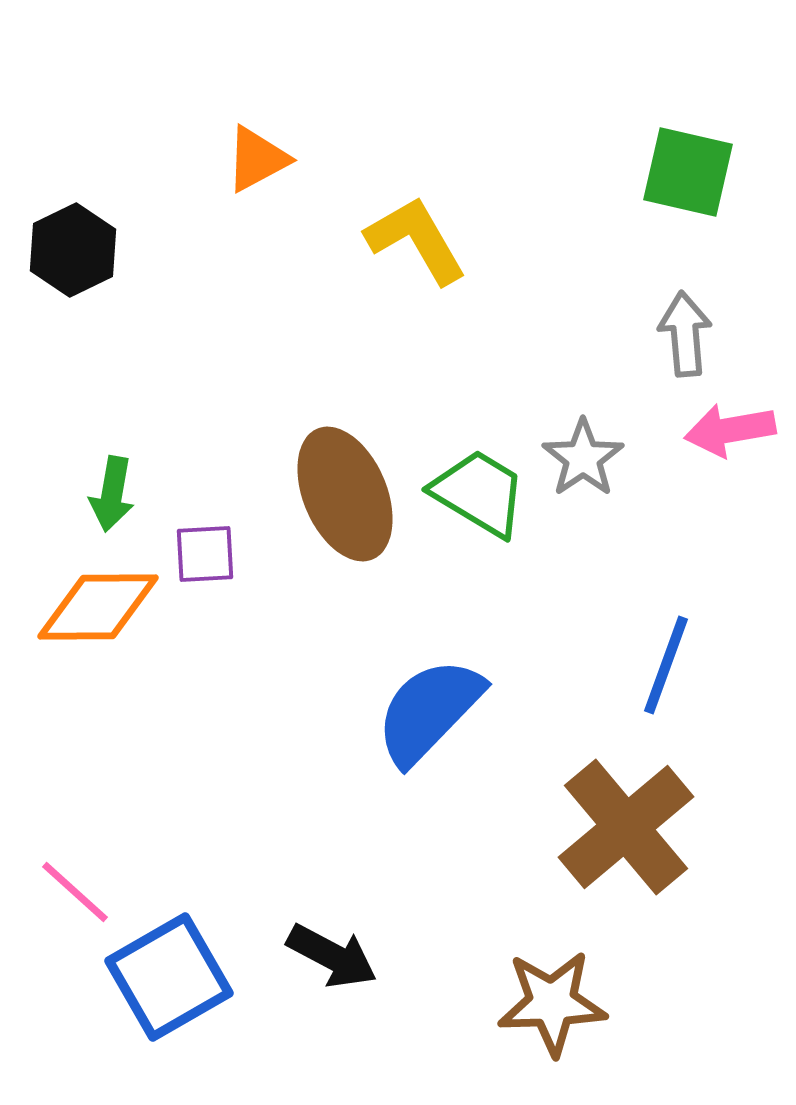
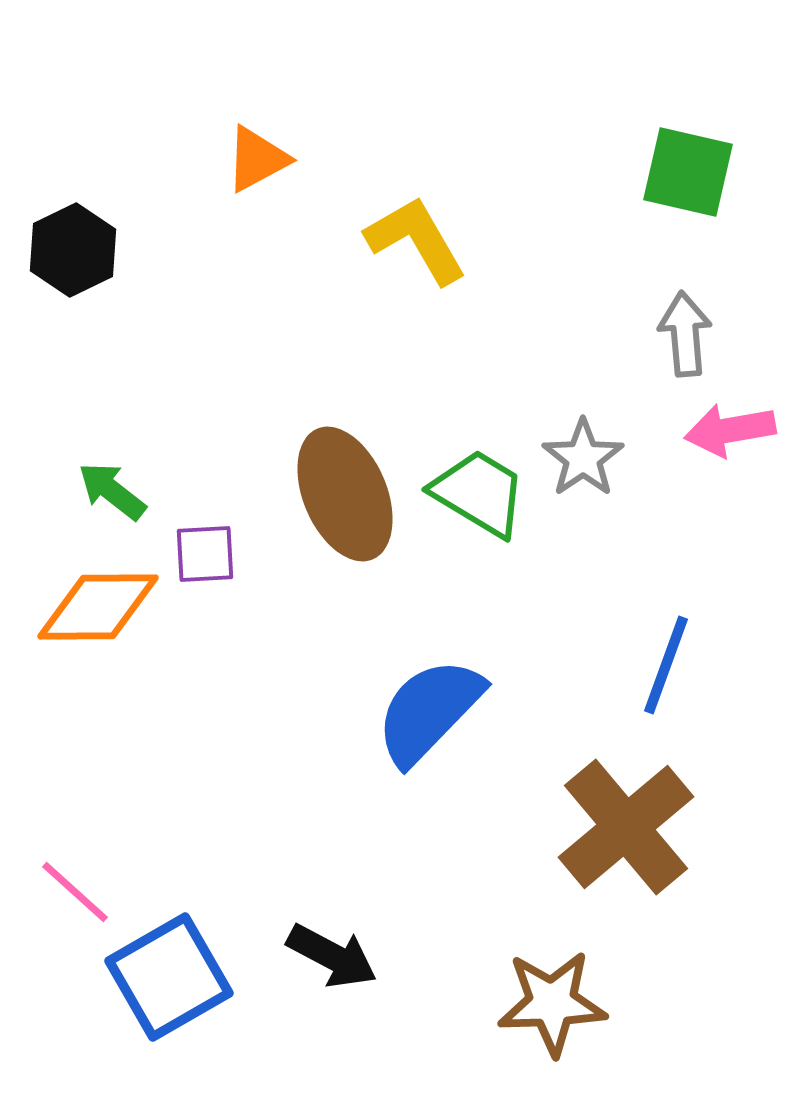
green arrow: moved 3 px up; rotated 118 degrees clockwise
